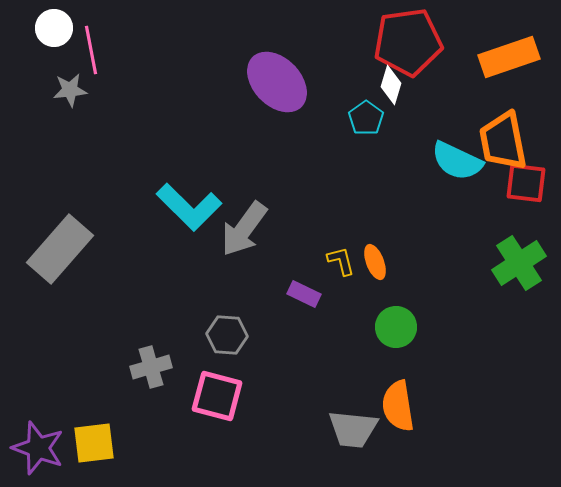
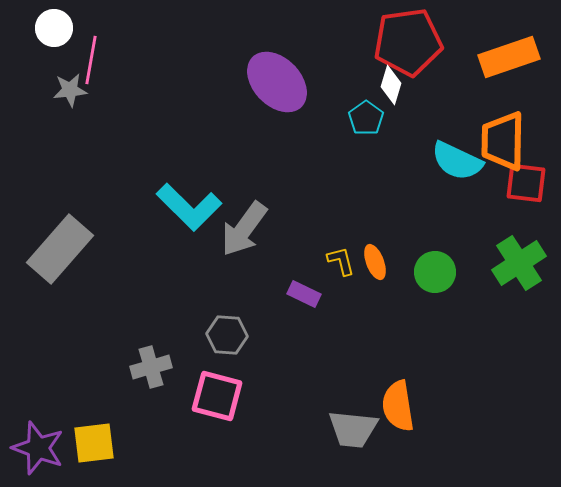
pink line: moved 10 px down; rotated 21 degrees clockwise
orange trapezoid: rotated 12 degrees clockwise
green circle: moved 39 px right, 55 px up
